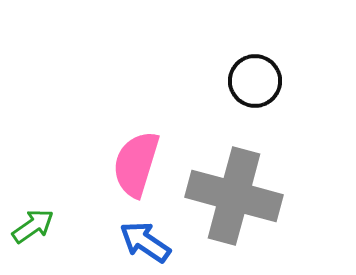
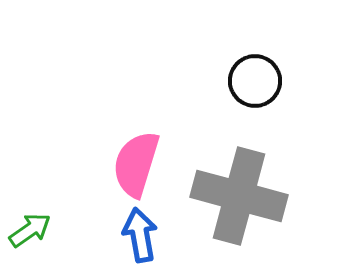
gray cross: moved 5 px right
green arrow: moved 3 px left, 4 px down
blue arrow: moved 5 px left, 7 px up; rotated 46 degrees clockwise
